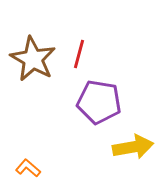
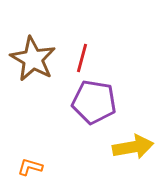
red line: moved 3 px right, 4 px down
purple pentagon: moved 5 px left
orange L-shape: moved 2 px right, 1 px up; rotated 25 degrees counterclockwise
